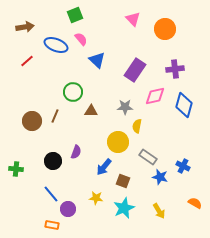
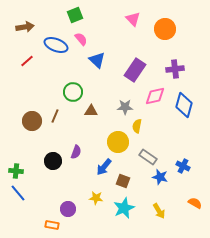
green cross: moved 2 px down
blue line: moved 33 px left, 1 px up
